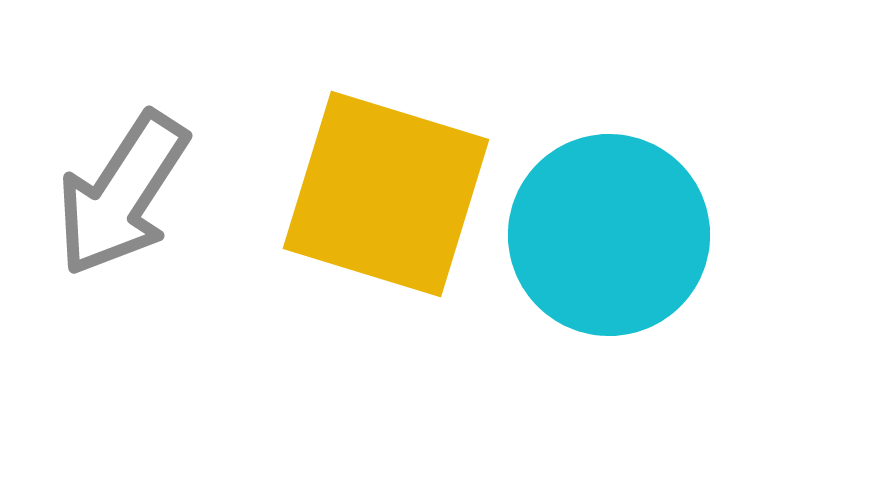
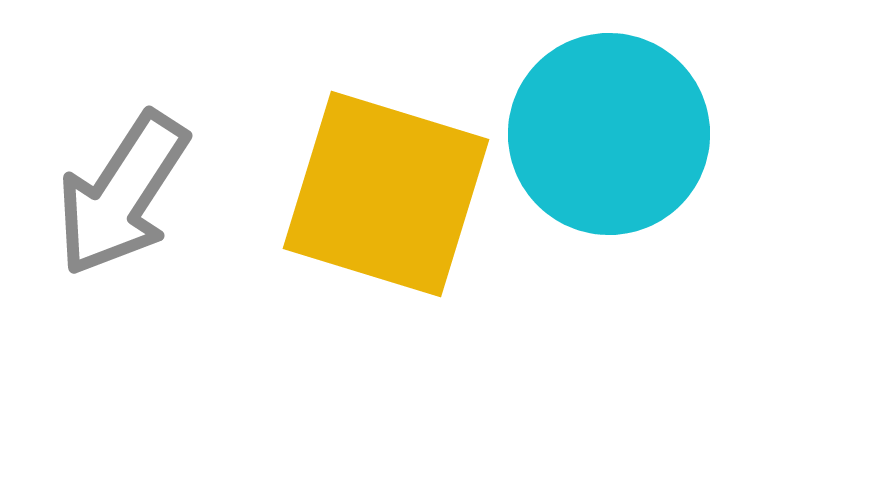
cyan circle: moved 101 px up
